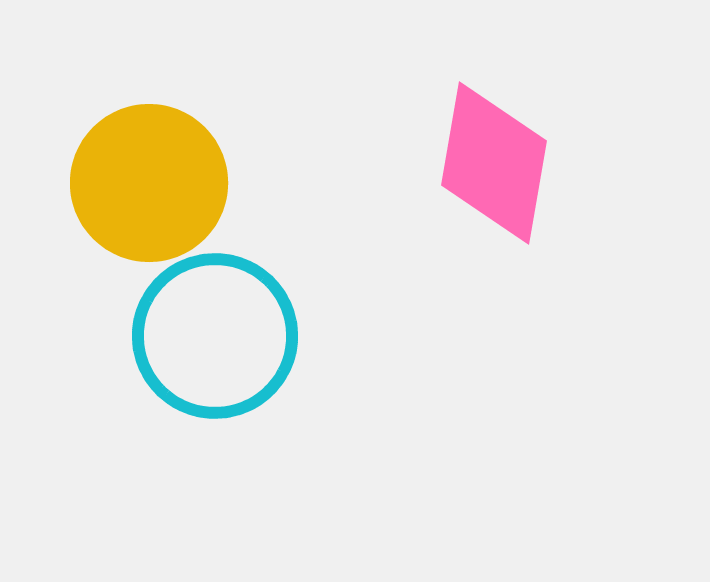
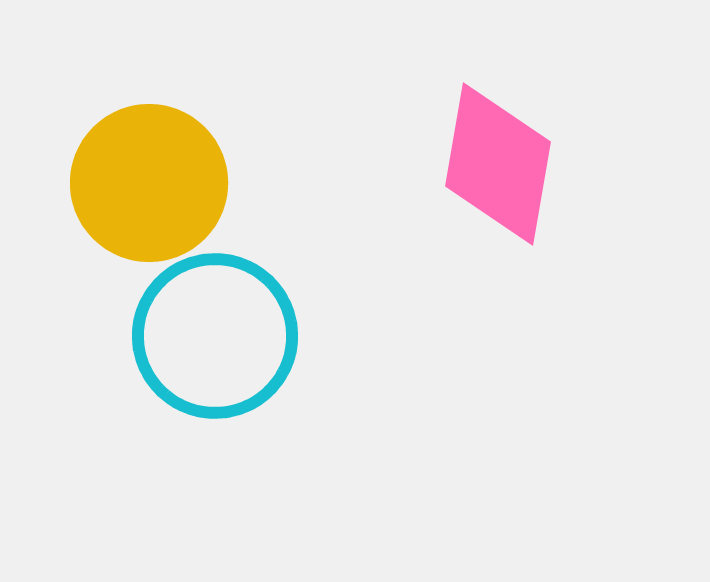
pink diamond: moved 4 px right, 1 px down
